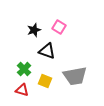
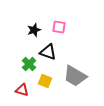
pink square: rotated 24 degrees counterclockwise
black triangle: moved 1 px right, 1 px down
green cross: moved 5 px right, 5 px up
gray trapezoid: rotated 40 degrees clockwise
